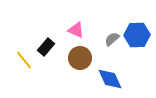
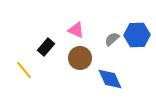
yellow line: moved 10 px down
